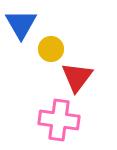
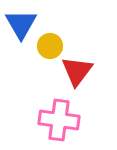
yellow circle: moved 1 px left, 3 px up
red triangle: moved 6 px up
